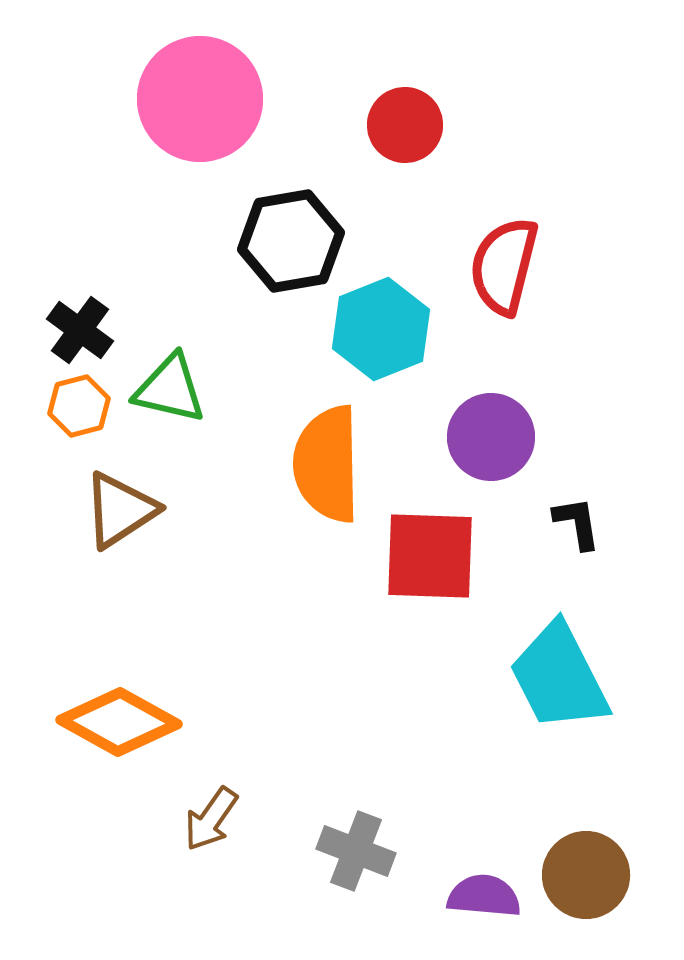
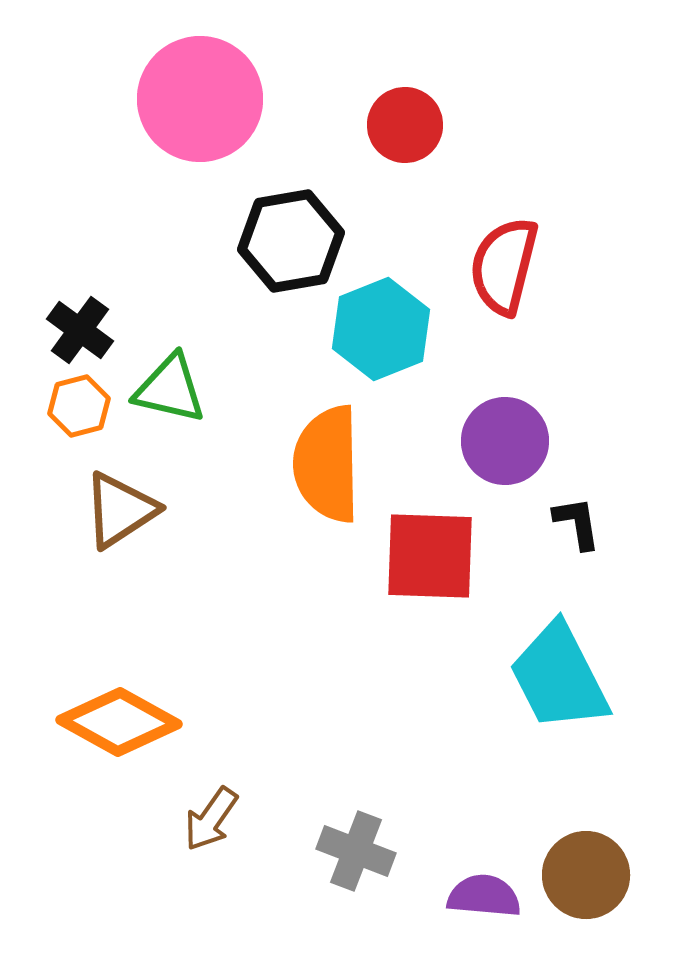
purple circle: moved 14 px right, 4 px down
